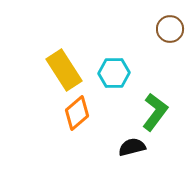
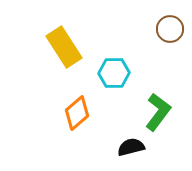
yellow rectangle: moved 23 px up
green L-shape: moved 3 px right
black semicircle: moved 1 px left
